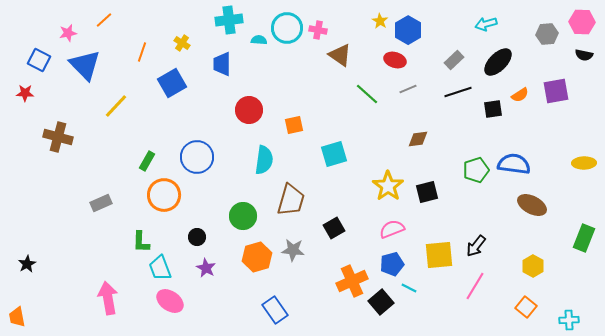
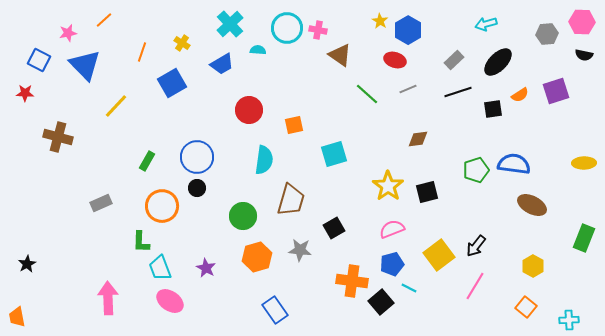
cyan cross at (229, 20): moved 1 px right, 4 px down; rotated 36 degrees counterclockwise
cyan semicircle at (259, 40): moved 1 px left, 10 px down
blue trapezoid at (222, 64): rotated 120 degrees counterclockwise
purple square at (556, 91): rotated 8 degrees counterclockwise
orange circle at (164, 195): moved 2 px left, 11 px down
black circle at (197, 237): moved 49 px up
gray star at (293, 250): moved 7 px right
yellow square at (439, 255): rotated 32 degrees counterclockwise
orange cross at (352, 281): rotated 32 degrees clockwise
pink arrow at (108, 298): rotated 8 degrees clockwise
